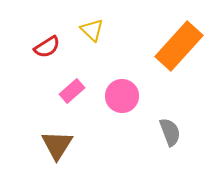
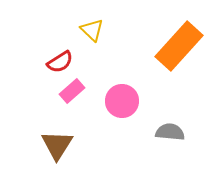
red semicircle: moved 13 px right, 15 px down
pink circle: moved 5 px down
gray semicircle: rotated 64 degrees counterclockwise
